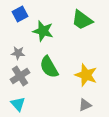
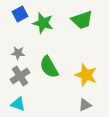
green trapezoid: rotated 55 degrees counterclockwise
green star: moved 8 px up
cyan triangle: rotated 28 degrees counterclockwise
